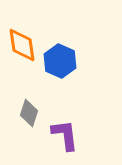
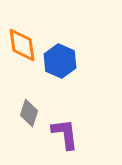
purple L-shape: moved 1 px up
